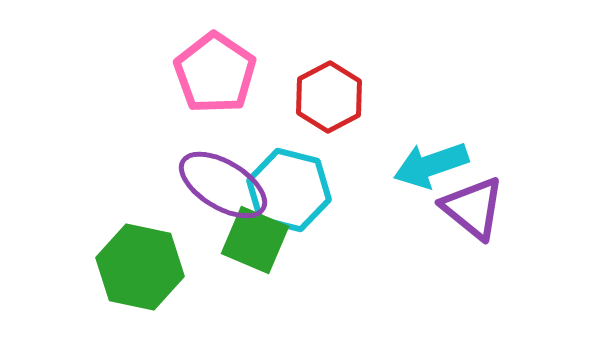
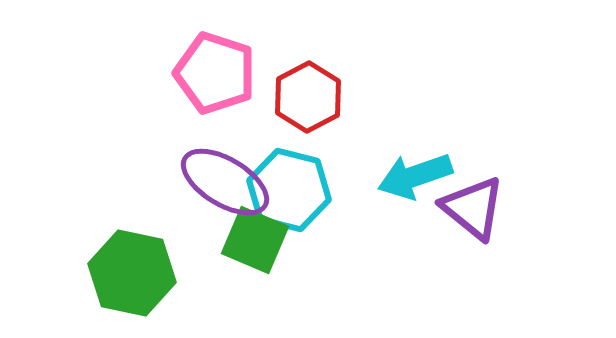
pink pentagon: rotated 16 degrees counterclockwise
red hexagon: moved 21 px left
cyan arrow: moved 16 px left, 11 px down
purple ellipse: moved 2 px right, 3 px up
green hexagon: moved 8 px left, 6 px down
